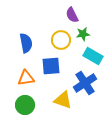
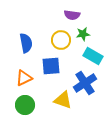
purple semicircle: rotated 56 degrees counterclockwise
orange triangle: moved 2 px left; rotated 18 degrees counterclockwise
